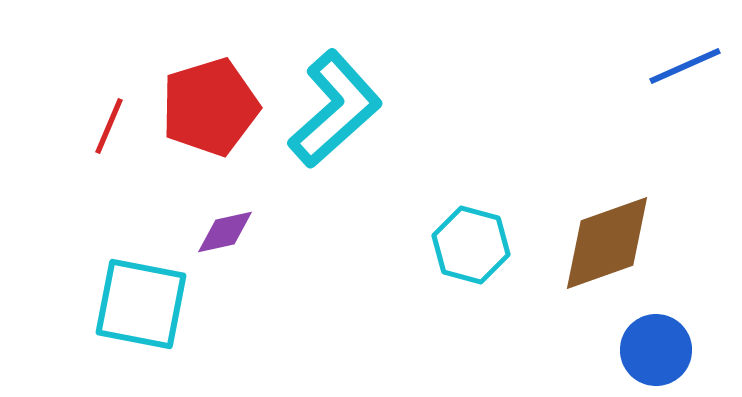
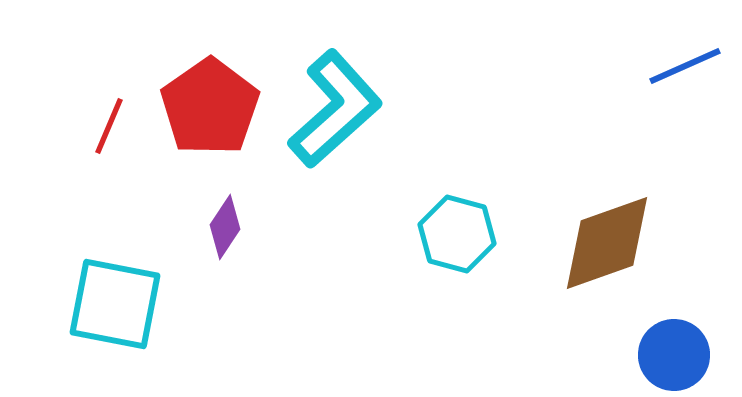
red pentagon: rotated 18 degrees counterclockwise
purple diamond: moved 5 px up; rotated 44 degrees counterclockwise
cyan hexagon: moved 14 px left, 11 px up
cyan square: moved 26 px left
blue circle: moved 18 px right, 5 px down
